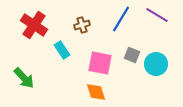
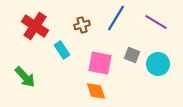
purple line: moved 1 px left, 7 px down
blue line: moved 5 px left, 1 px up
red cross: moved 1 px right, 1 px down
cyan circle: moved 2 px right
green arrow: moved 1 px right, 1 px up
orange diamond: moved 1 px up
